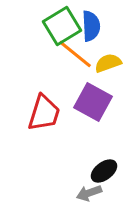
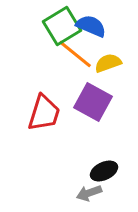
blue semicircle: rotated 64 degrees counterclockwise
black ellipse: rotated 12 degrees clockwise
